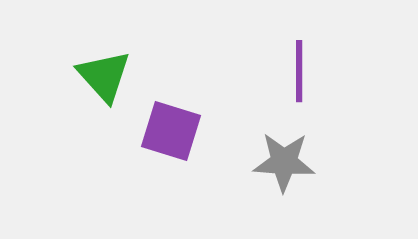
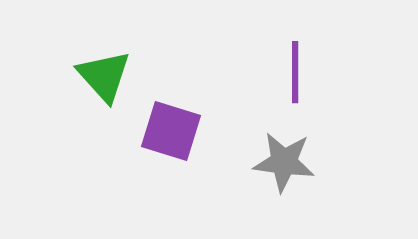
purple line: moved 4 px left, 1 px down
gray star: rotated 4 degrees clockwise
